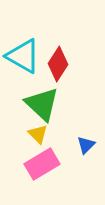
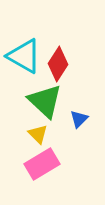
cyan triangle: moved 1 px right
green triangle: moved 3 px right, 3 px up
blue triangle: moved 7 px left, 26 px up
